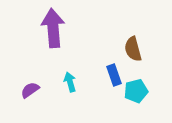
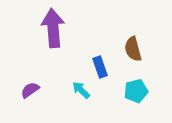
blue rectangle: moved 14 px left, 8 px up
cyan arrow: moved 11 px right, 8 px down; rotated 30 degrees counterclockwise
